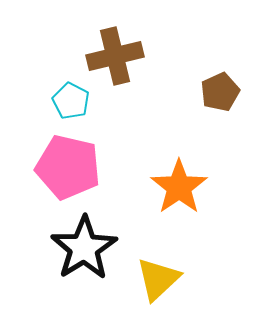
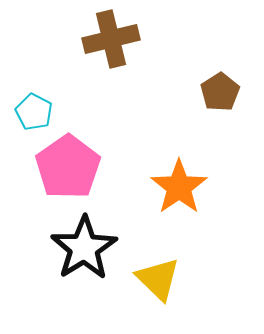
brown cross: moved 4 px left, 17 px up
brown pentagon: rotated 9 degrees counterclockwise
cyan pentagon: moved 37 px left, 11 px down
pink pentagon: rotated 24 degrees clockwise
yellow triangle: rotated 33 degrees counterclockwise
